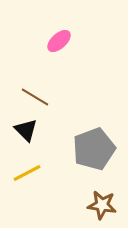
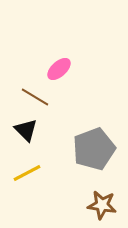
pink ellipse: moved 28 px down
